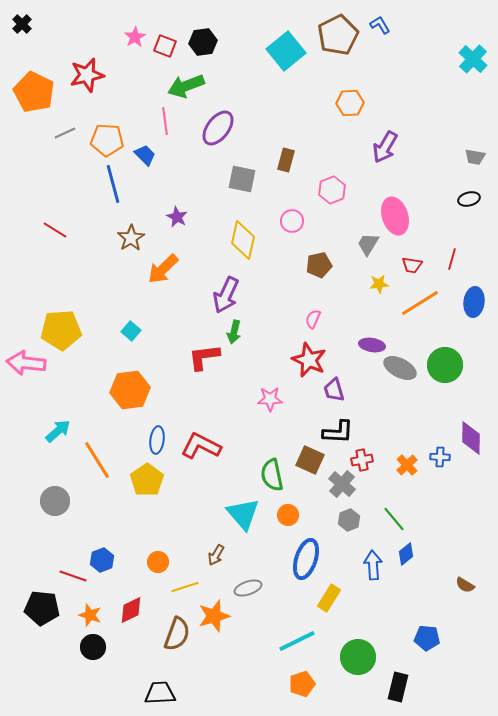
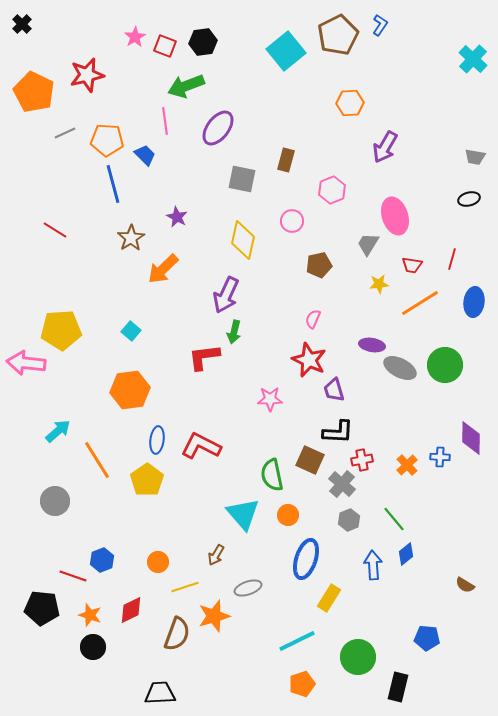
blue L-shape at (380, 25): rotated 65 degrees clockwise
